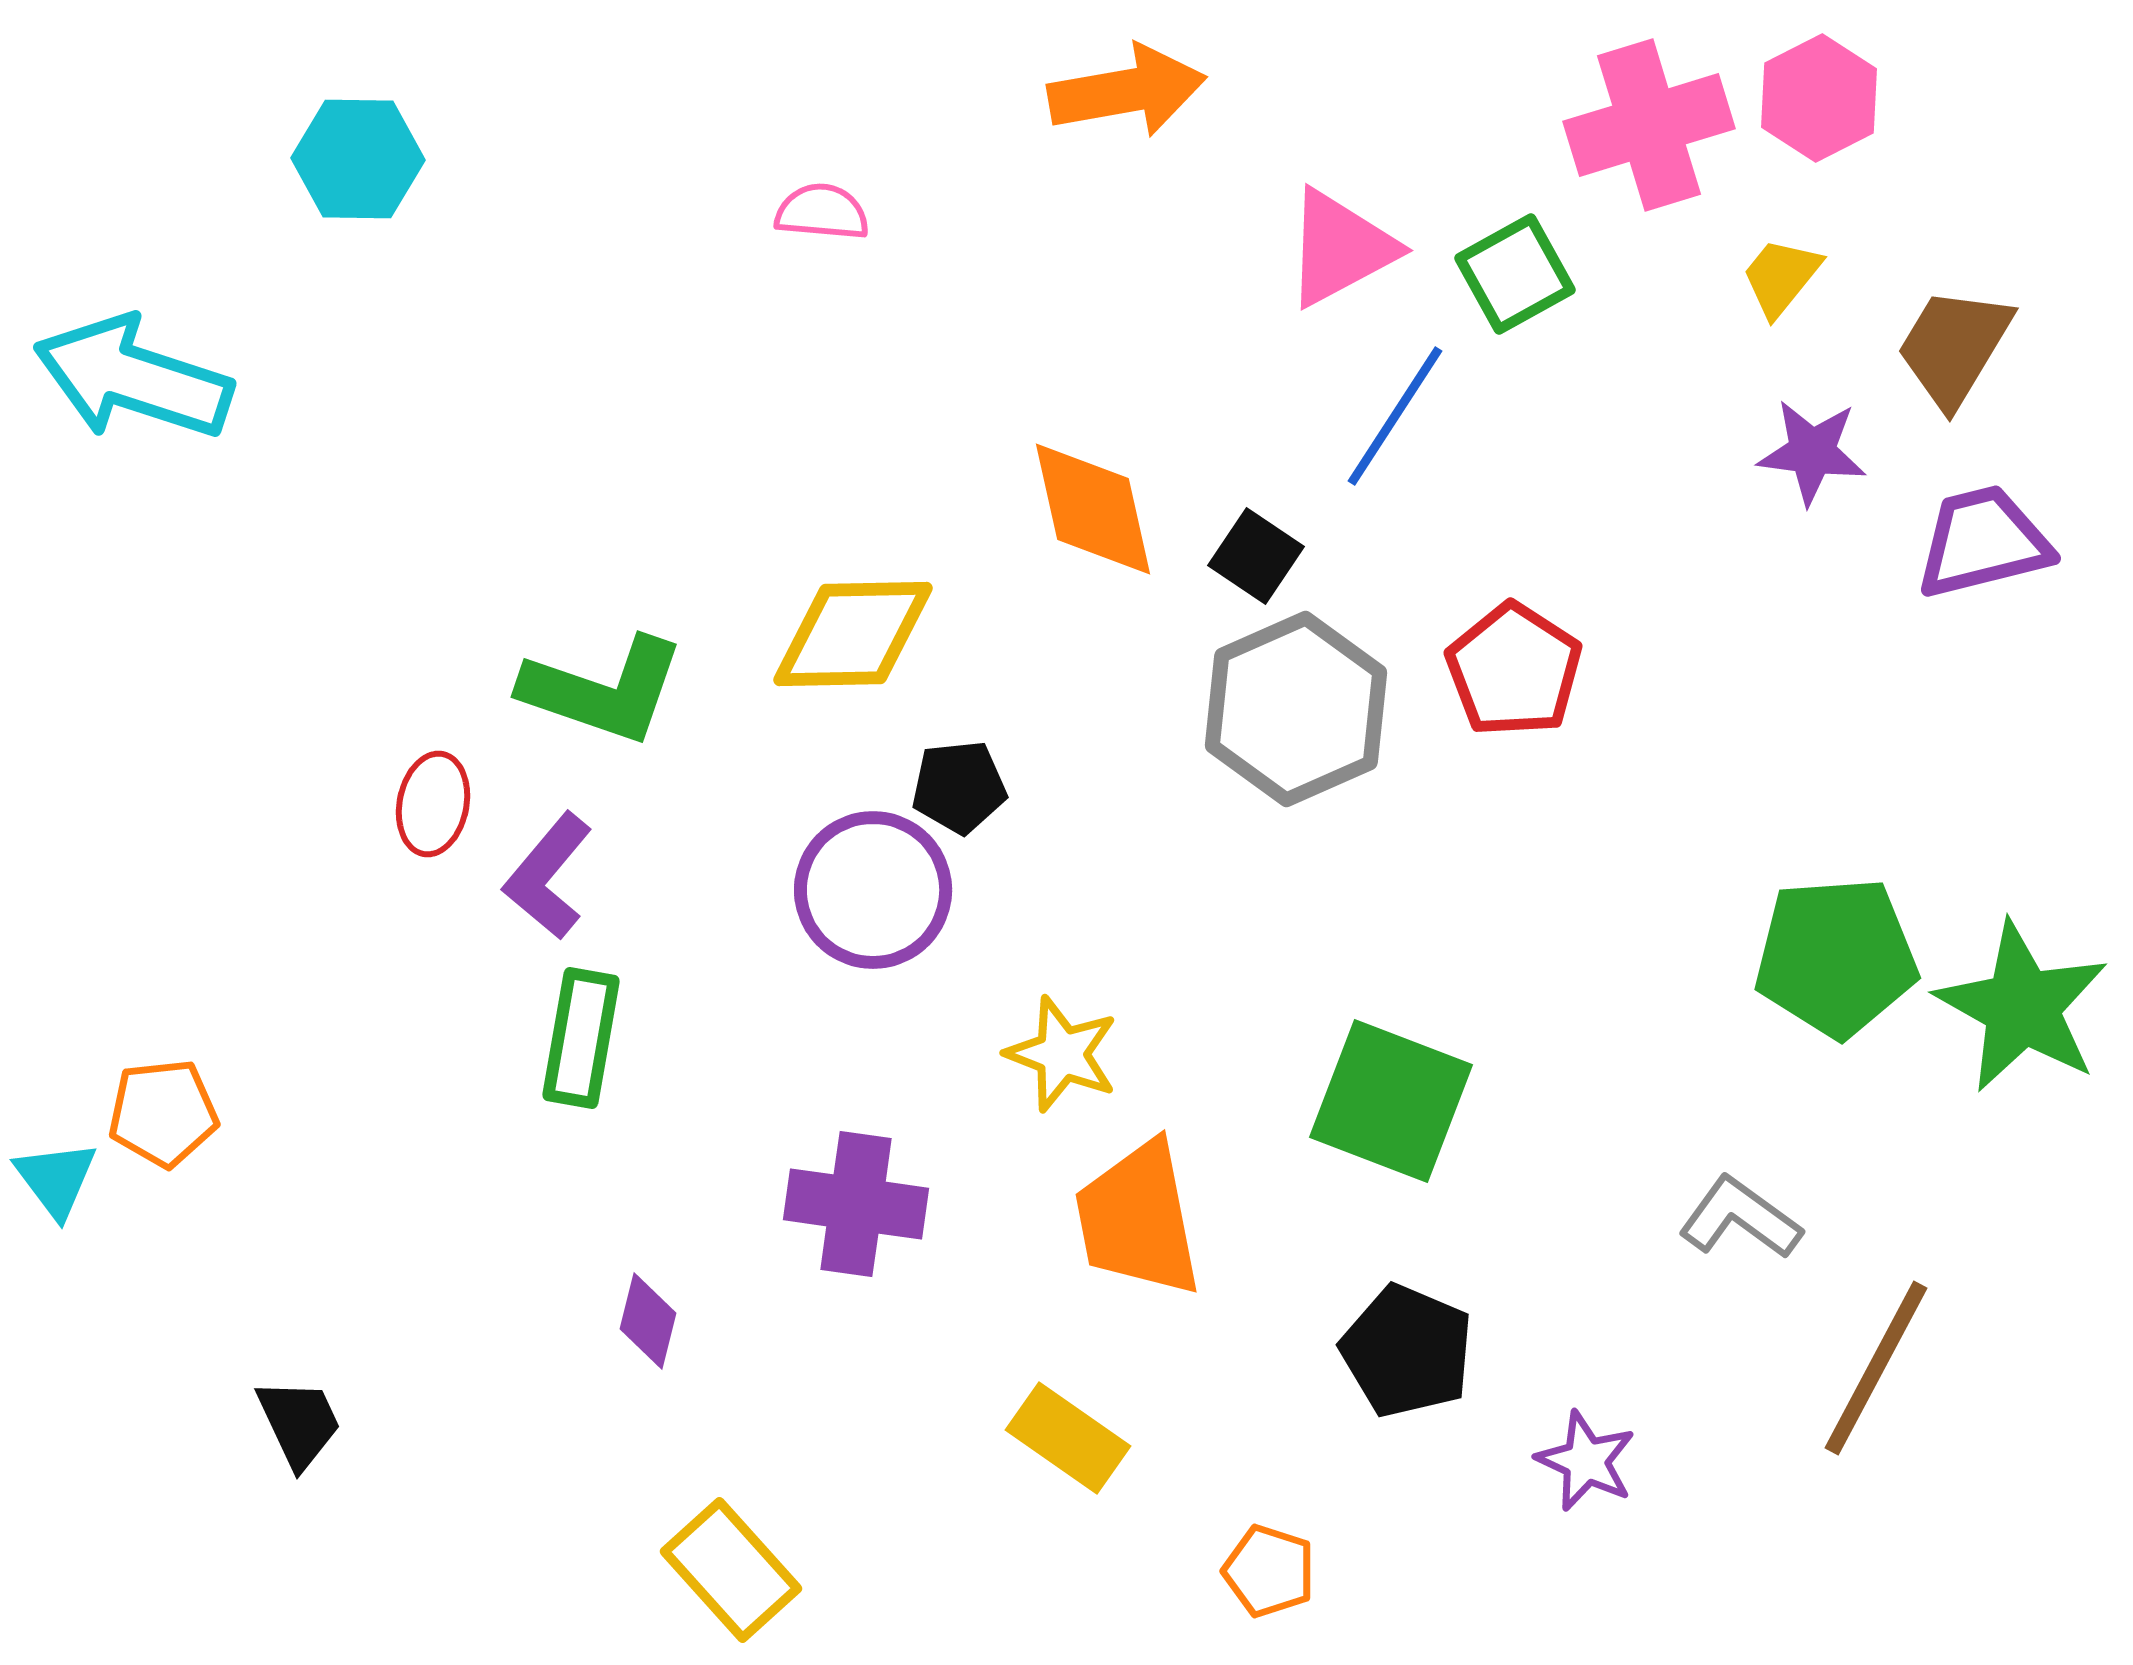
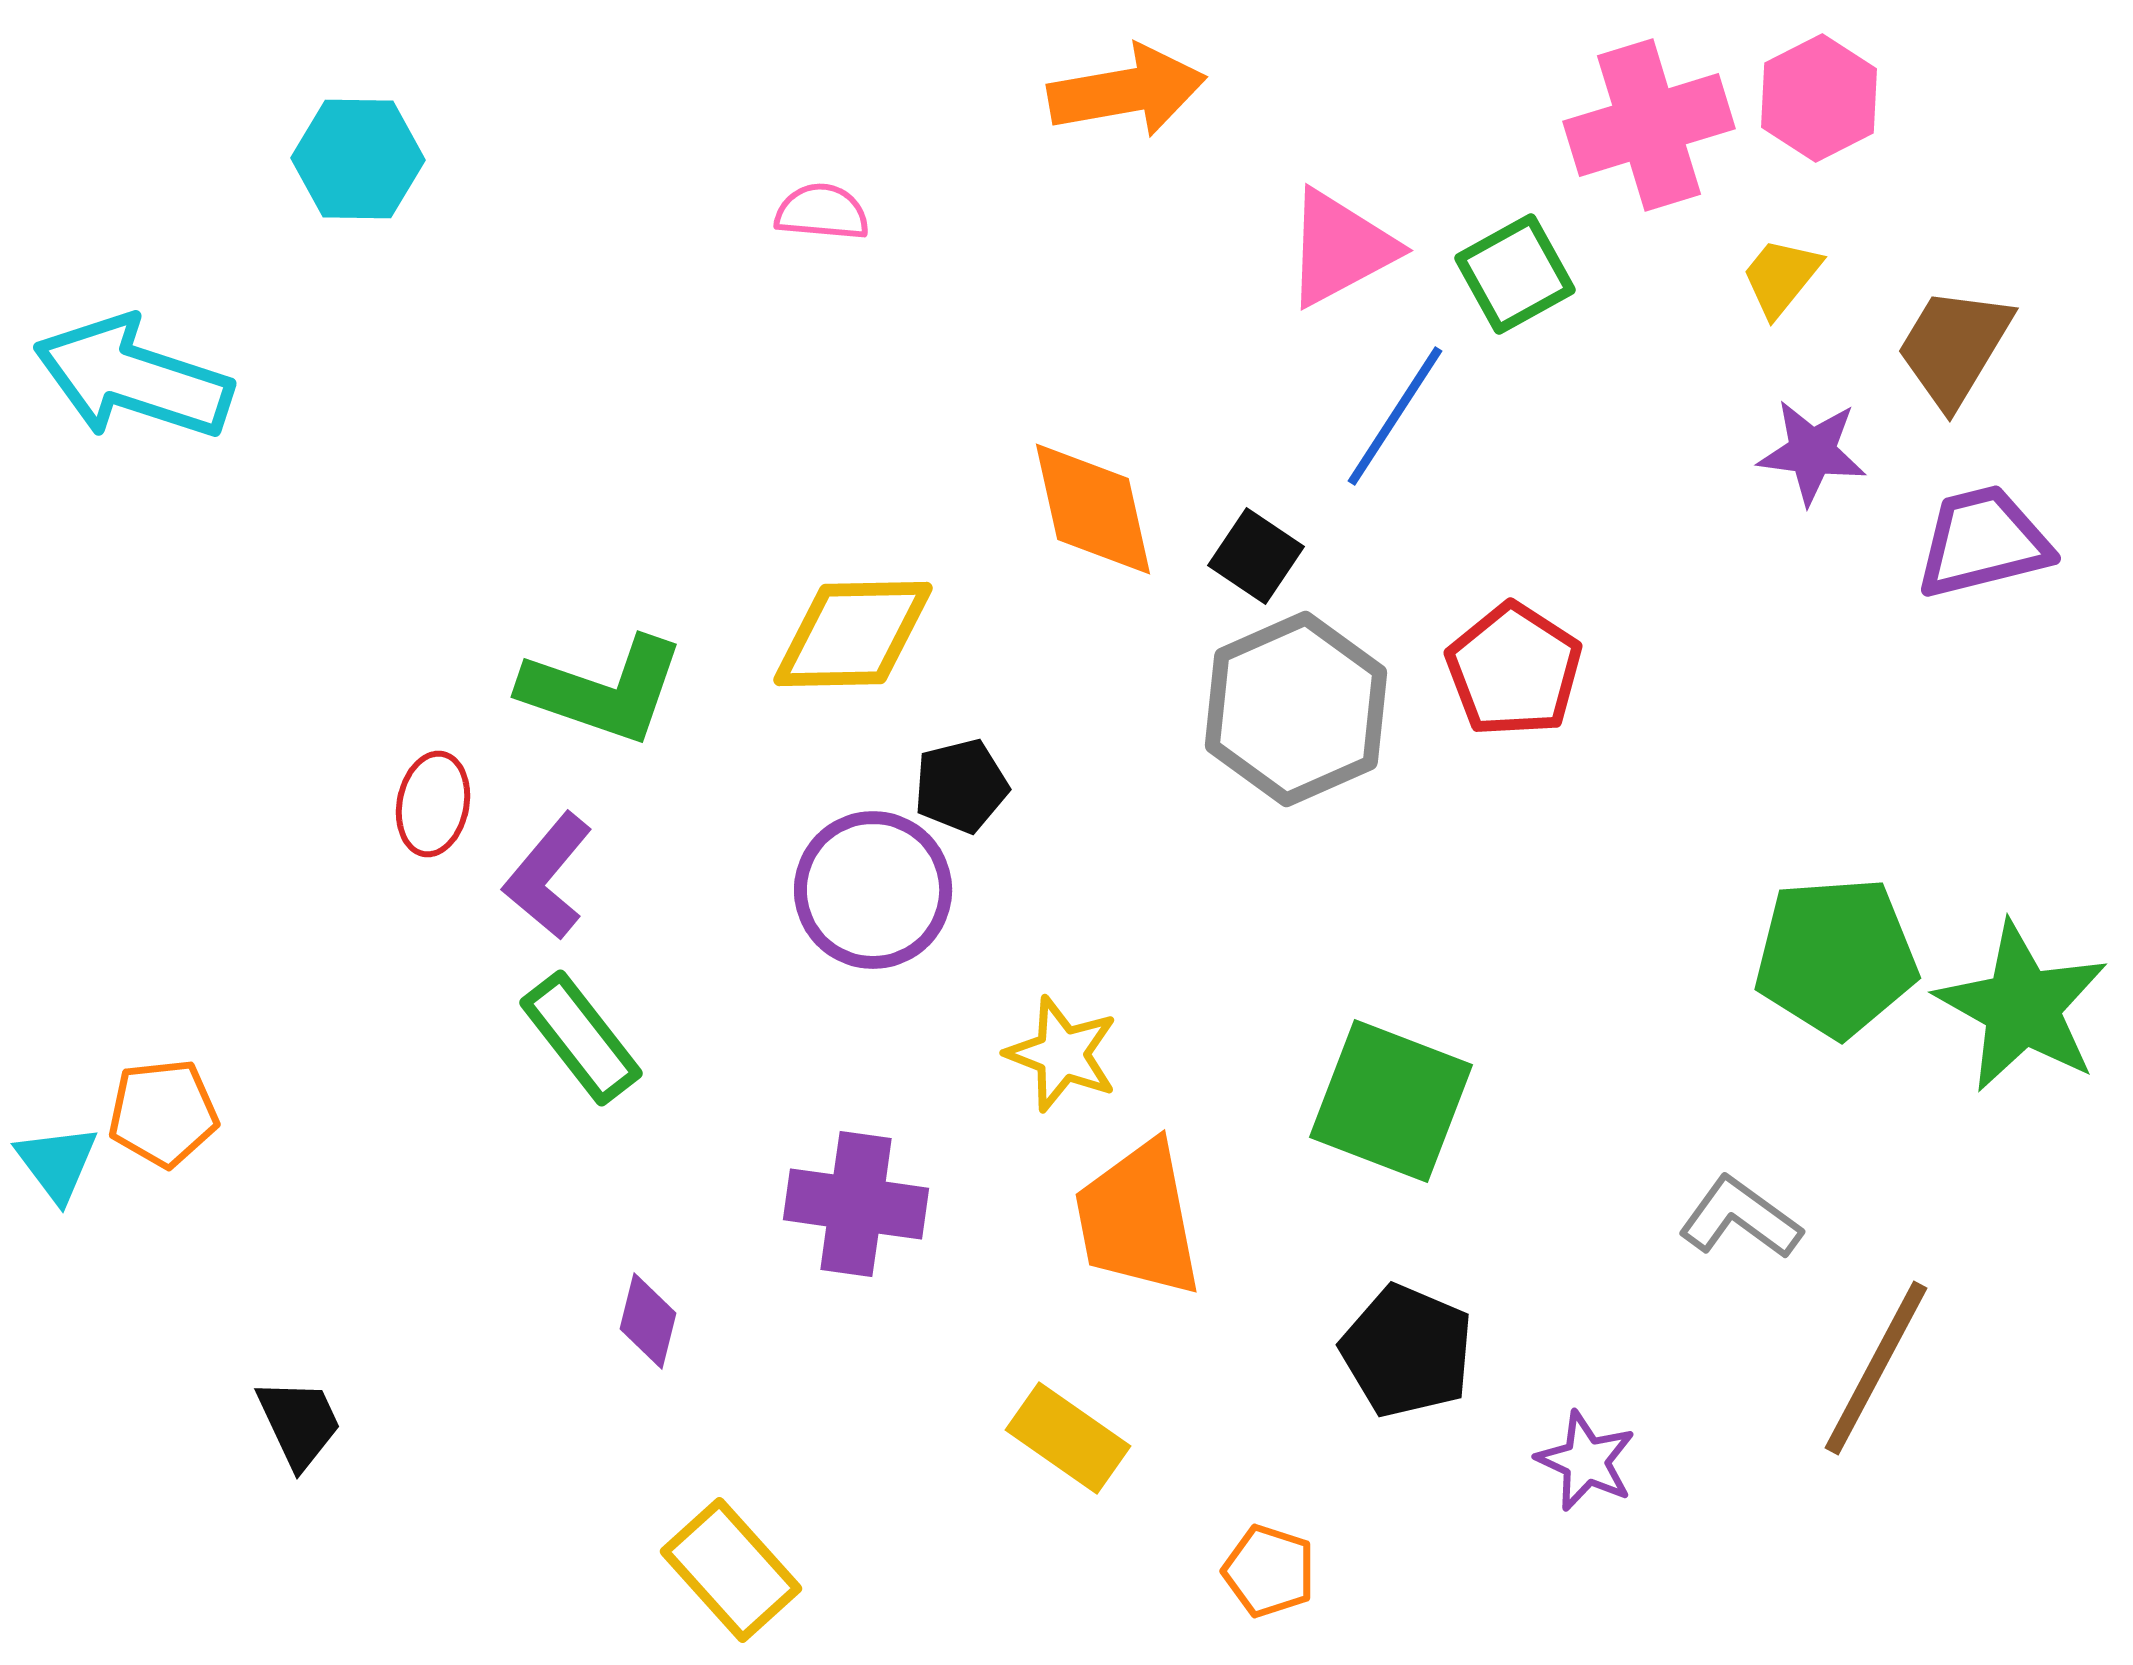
black pentagon at (959, 787): moved 2 px right, 1 px up; rotated 8 degrees counterclockwise
green rectangle at (581, 1038): rotated 48 degrees counterclockwise
cyan triangle at (56, 1179): moved 1 px right, 16 px up
